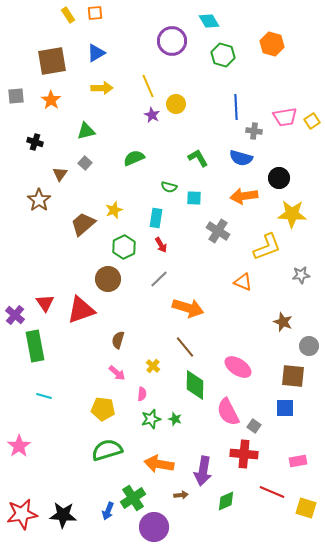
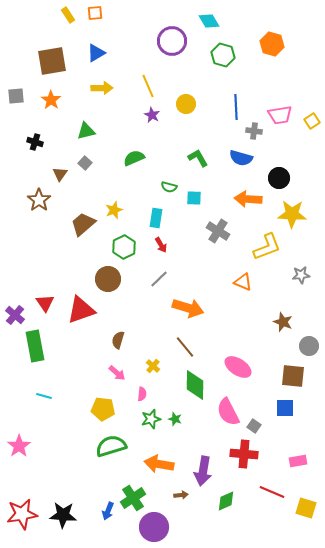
yellow circle at (176, 104): moved 10 px right
pink trapezoid at (285, 117): moved 5 px left, 2 px up
orange arrow at (244, 196): moved 4 px right, 3 px down; rotated 12 degrees clockwise
green semicircle at (107, 450): moved 4 px right, 4 px up
